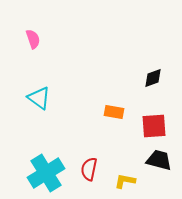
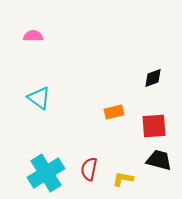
pink semicircle: moved 3 px up; rotated 72 degrees counterclockwise
orange rectangle: rotated 24 degrees counterclockwise
yellow L-shape: moved 2 px left, 2 px up
